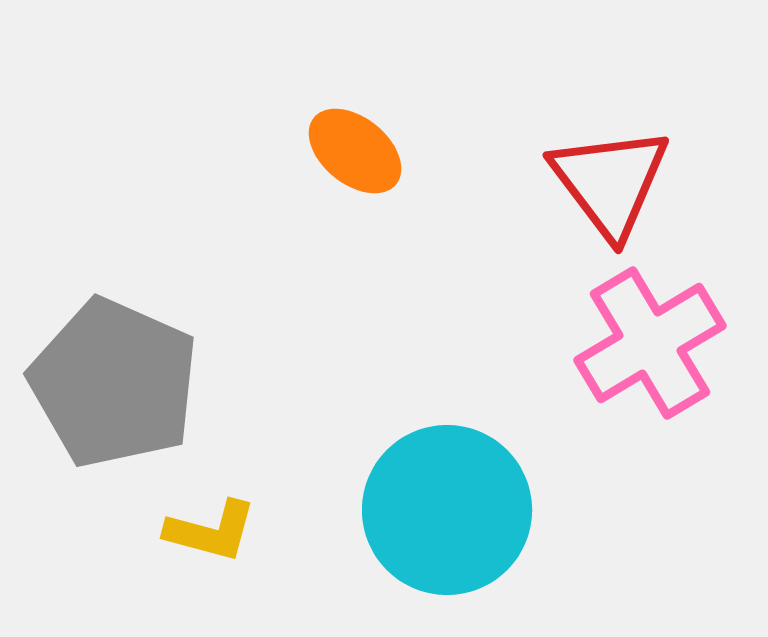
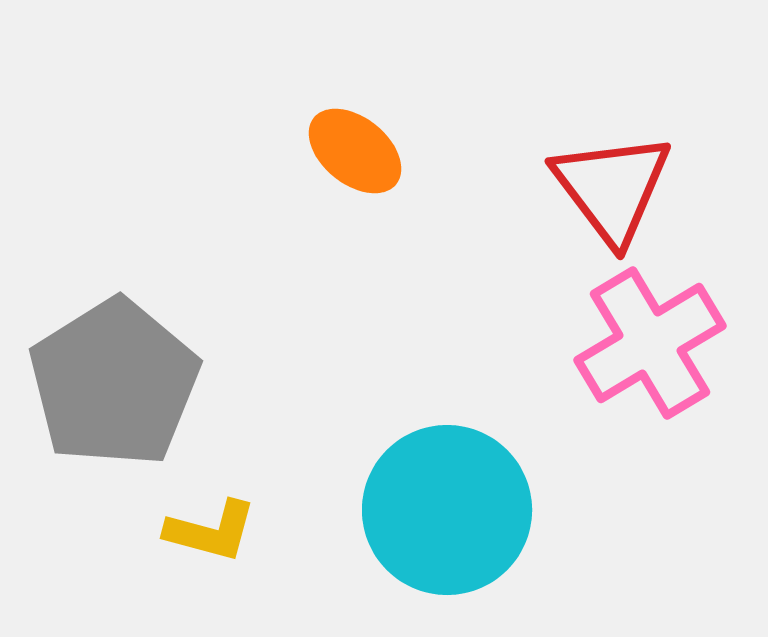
red triangle: moved 2 px right, 6 px down
gray pentagon: rotated 16 degrees clockwise
